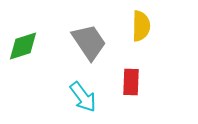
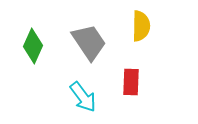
green diamond: moved 10 px right; rotated 48 degrees counterclockwise
